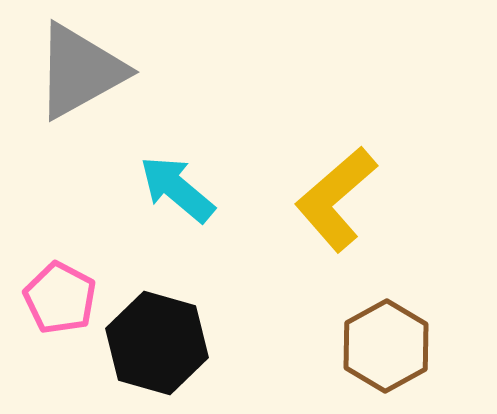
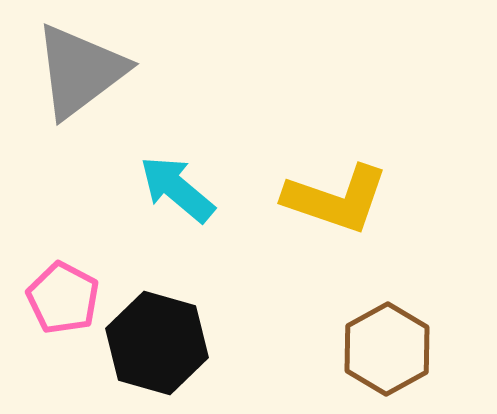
gray triangle: rotated 8 degrees counterclockwise
yellow L-shape: rotated 120 degrees counterclockwise
pink pentagon: moved 3 px right
brown hexagon: moved 1 px right, 3 px down
